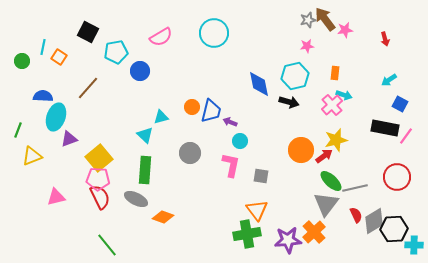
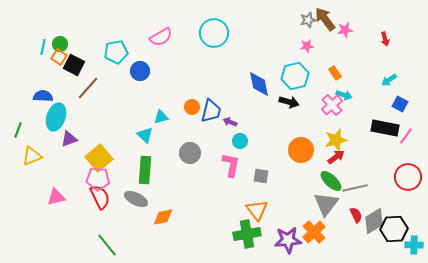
black square at (88, 32): moved 14 px left, 33 px down
green circle at (22, 61): moved 38 px right, 17 px up
orange rectangle at (335, 73): rotated 40 degrees counterclockwise
red arrow at (324, 156): moved 12 px right, 1 px down
red circle at (397, 177): moved 11 px right
orange diamond at (163, 217): rotated 30 degrees counterclockwise
